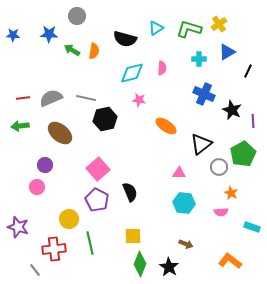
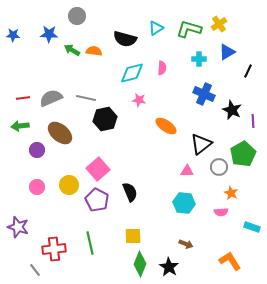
orange semicircle at (94, 51): rotated 91 degrees counterclockwise
purple circle at (45, 165): moved 8 px left, 15 px up
pink triangle at (179, 173): moved 8 px right, 2 px up
yellow circle at (69, 219): moved 34 px up
orange L-shape at (230, 261): rotated 20 degrees clockwise
